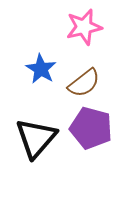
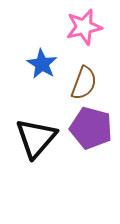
blue star: moved 1 px right, 5 px up
brown semicircle: rotated 32 degrees counterclockwise
